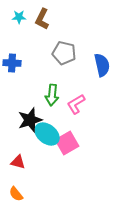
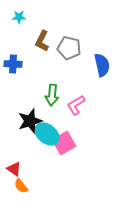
brown L-shape: moved 22 px down
gray pentagon: moved 5 px right, 5 px up
blue cross: moved 1 px right, 1 px down
pink L-shape: moved 1 px down
black star: moved 1 px down
pink square: moved 3 px left
red triangle: moved 4 px left, 7 px down; rotated 21 degrees clockwise
orange semicircle: moved 5 px right, 8 px up
